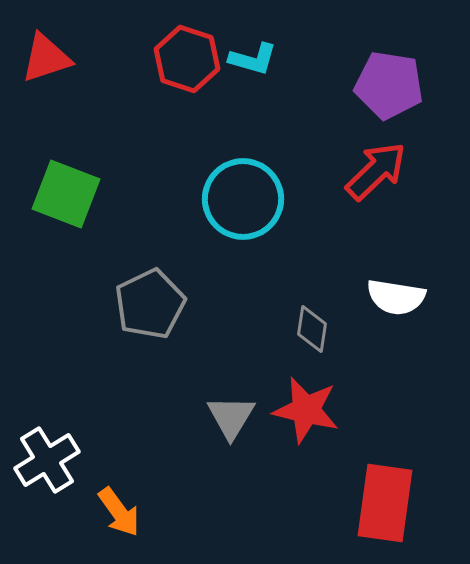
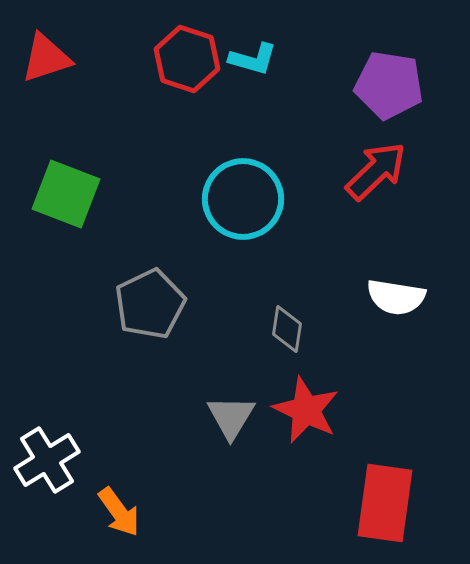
gray diamond: moved 25 px left
red star: rotated 12 degrees clockwise
